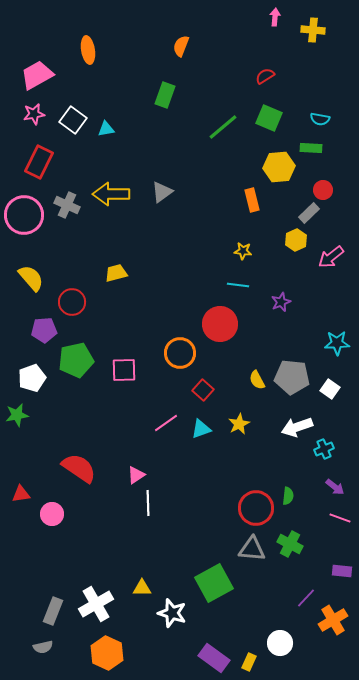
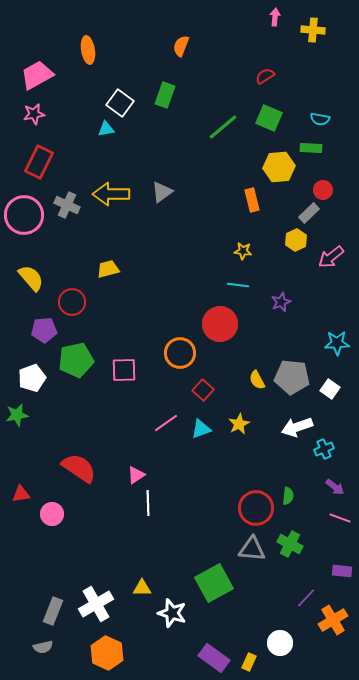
white square at (73, 120): moved 47 px right, 17 px up
yellow trapezoid at (116, 273): moved 8 px left, 4 px up
